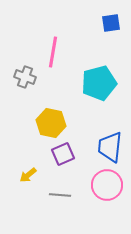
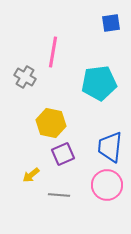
gray cross: rotated 10 degrees clockwise
cyan pentagon: rotated 8 degrees clockwise
yellow arrow: moved 3 px right
gray line: moved 1 px left
